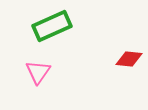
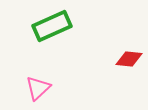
pink triangle: moved 16 px down; rotated 12 degrees clockwise
